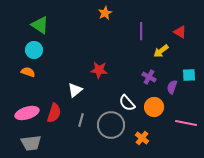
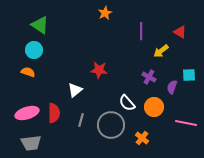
red semicircle: rotated 18 degrees counterclockwise
